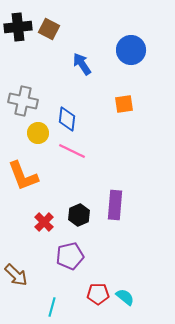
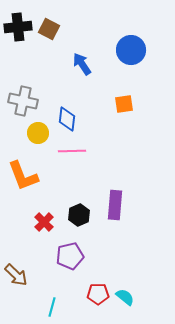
pink line: rotated 28 degrees counterclockwise
